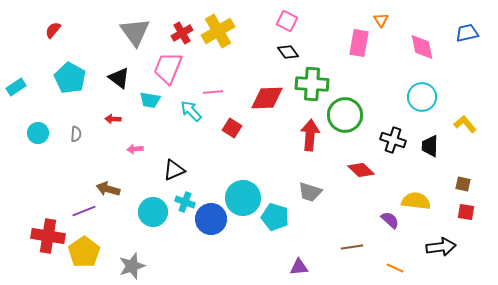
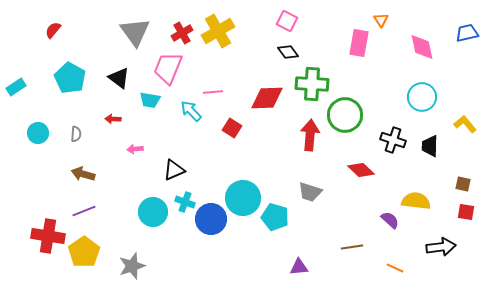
brown arrow at (108, 189): moved 25 px left, 15 px up
